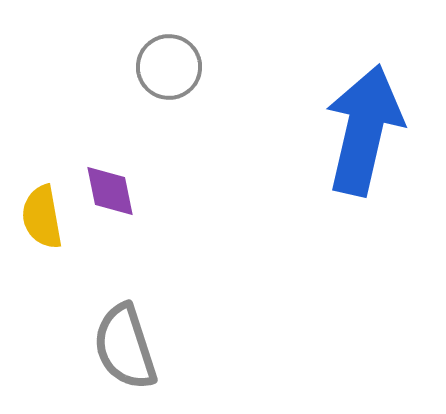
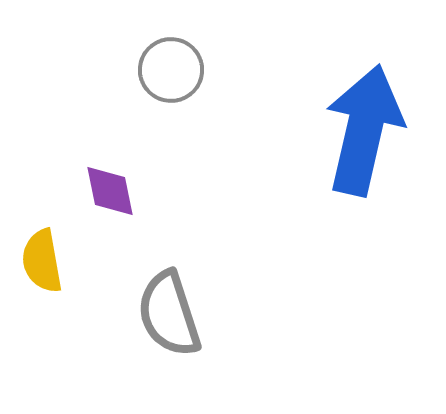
gray circle: moved 2 px right, 3 px down
yellow semicircle: moved 44 px down
gray semicircle: moved 44 px right, 33 px up
